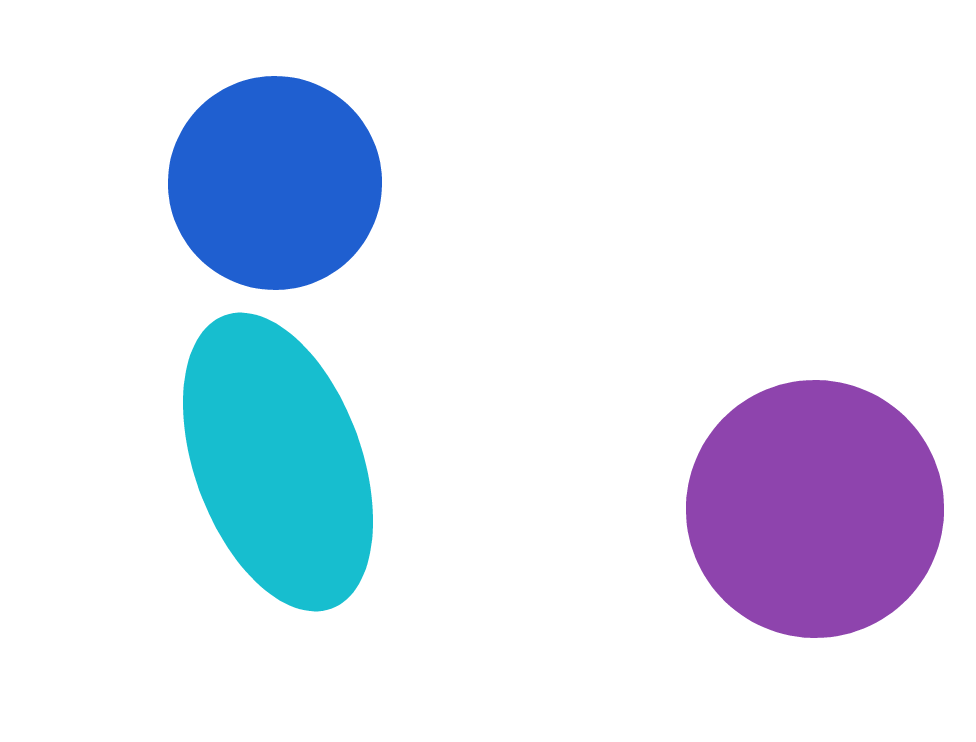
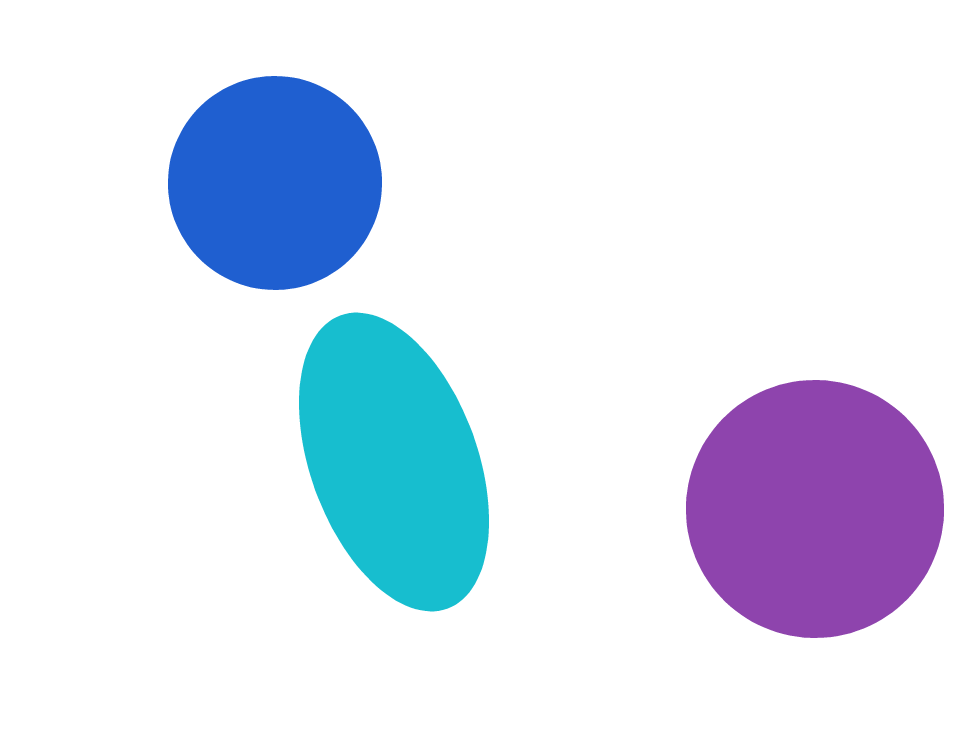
cyan ellipse: moved 116 px right
